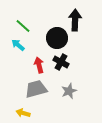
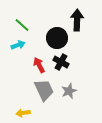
black arrow: moved 2 px right
green line: moved 1 px left, 1 px up
cyan arrow: rotated 120 degrees clockwise
red arrow: rotated 14 degrees counterclockwise
gray trapezoid: moved 8 px right, 1 px down; rotated 80 degrees clockwise
yellow arrow: rotated 24 degrees counterclockwise
